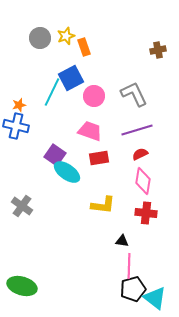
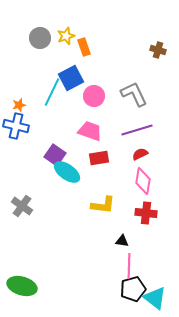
brown cross: rotated 28 degrees clockwise
